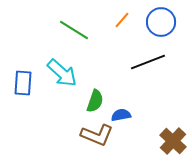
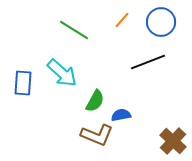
green semicircle: rotated 10 degrees clockwise
